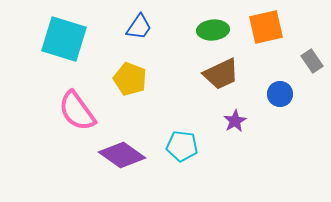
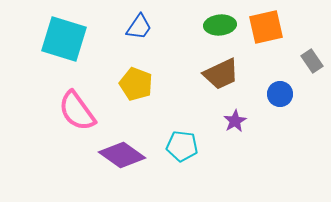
green ellipse: moved 7 px right, 5 px up
yellow pentagon: moved 6 px right, 5 px down
